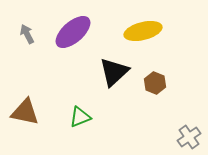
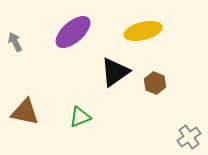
gray arrow: moved 12 px left, 8 px down
black triangle: moved 1 px right; rotated 8 degrees clockwise
